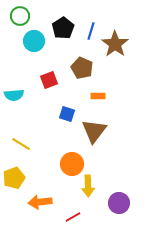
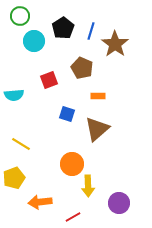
brown triangle: moved 3 px right, 2 px up; rotated 12 degrees clockwise
